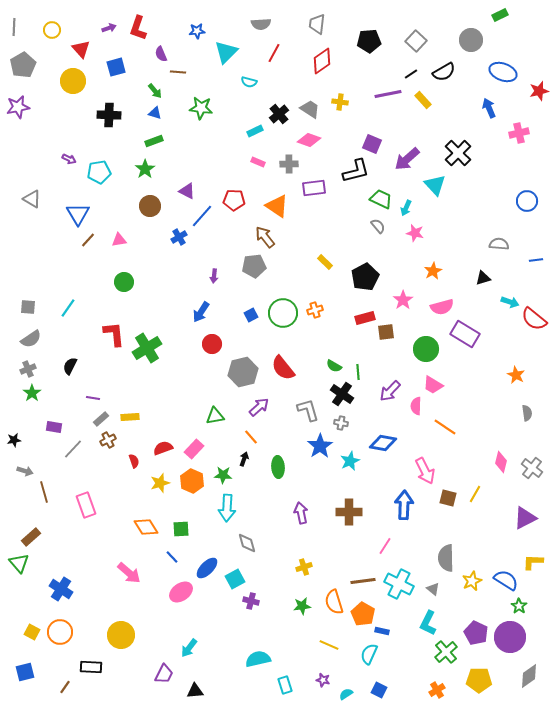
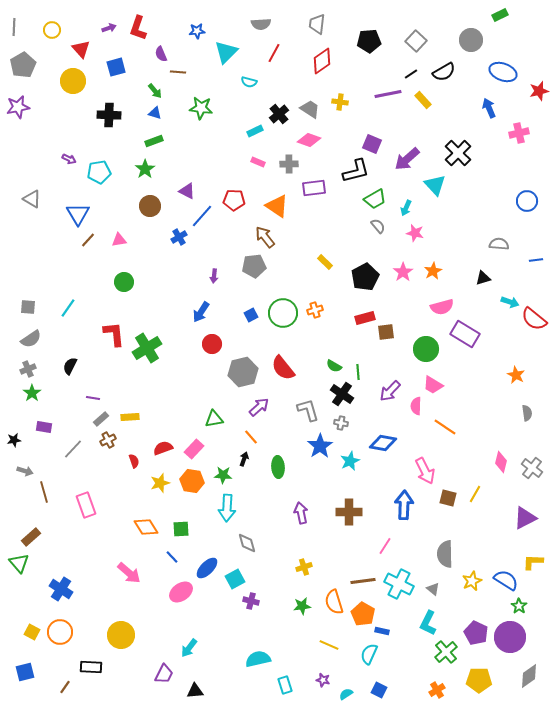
green trapezoid at (381, 199): moved 6 px left; rotated 125 degrees clockwise
pink star at (403, 300): moved 28 px up
green triangle at (215, 416): moved 1 px left, 3 px down
purple rectangle at (54, 427): moved 10 px left
orange hexagon at (192, 481): rotated 15 degrees counterclockwise
gray semicircle at (446, 558): moved 1 px left, 4 px up
